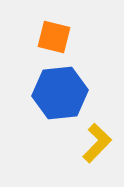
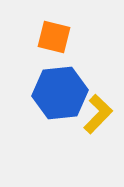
yellow L-shape: moved 1 px right, 29 px up
